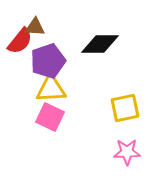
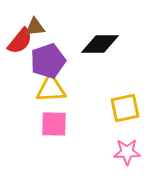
brown triangle: rotated 10 degrees counterclockwise
pink square: moved 4 px right, 7 px down; rotated 24 degrees counterclockwise
